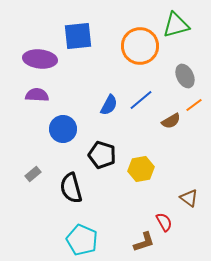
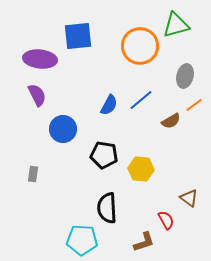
gray ellipse: rotated 40 degrees clockwise
purple semicircle: rotated 60 degrees clockwise
black pentagon: moved 2 px right; rotated 8 degrees counterclockwise
yellow hexagon: rotated 15 degrees clockwise
gray rectangle: rotated 42 degrees counterclockwise
black semicircle: moved 36 px right, 20 px down; rotated 12 degrees clockwise
red semicircle: moved 2 px right, 2 px up
cyan pentagon: rotated 20 degrees counterclockwise
